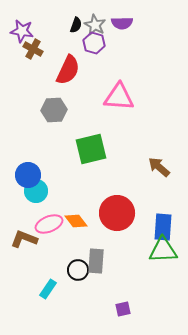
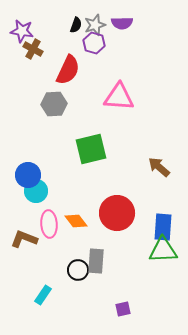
gray star: rotated 25 degrees clockwise
gray hexagon: moved 6 px up
pink ellipse: rotated 72 degrees counterclockwise
cyan rectangle: moved 5 px left, 6 px down
